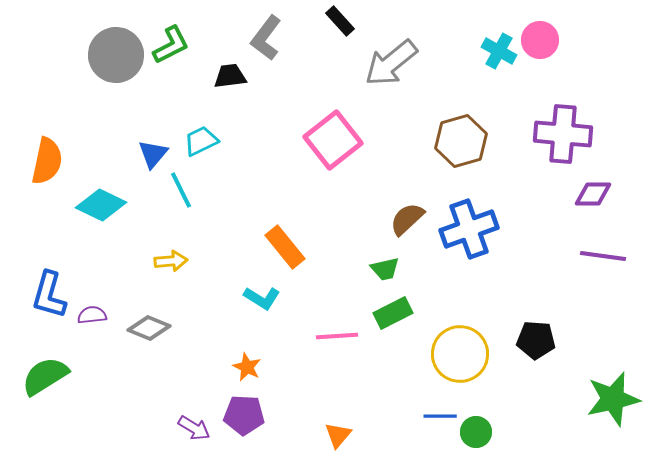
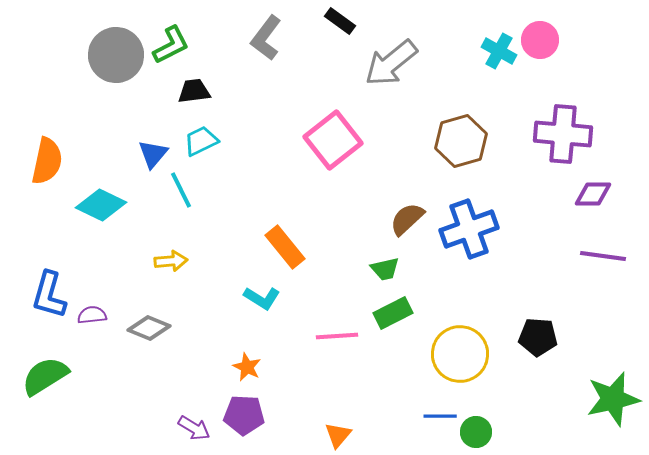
black rectangle: rotated 12 degrees counterclockwise
black trapezoid: moved 36 px left, 15 px down
black pentagon: moved 2 px right, 3 px up
